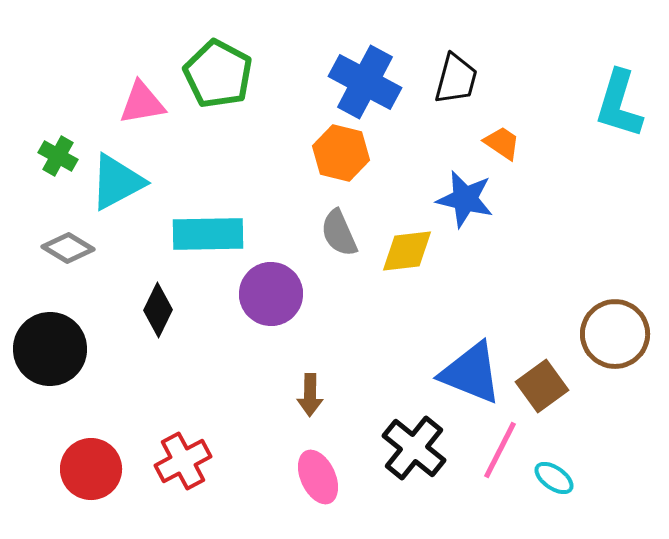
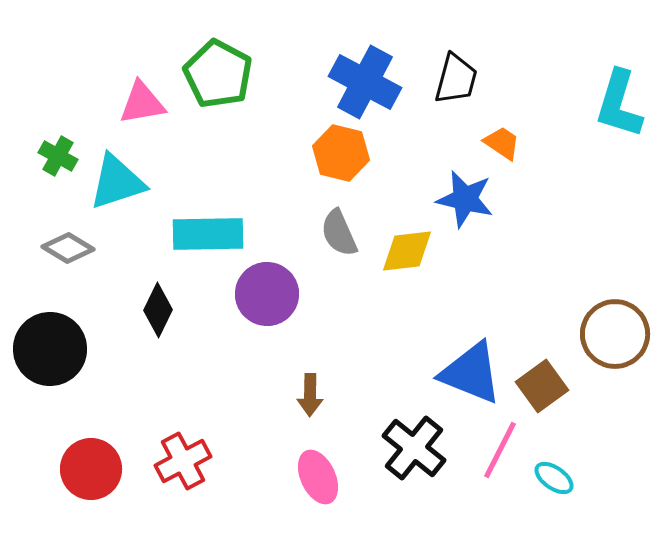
cyan triangle: rotated 10 degrees clockwise
purple circle: moved 4 px left
